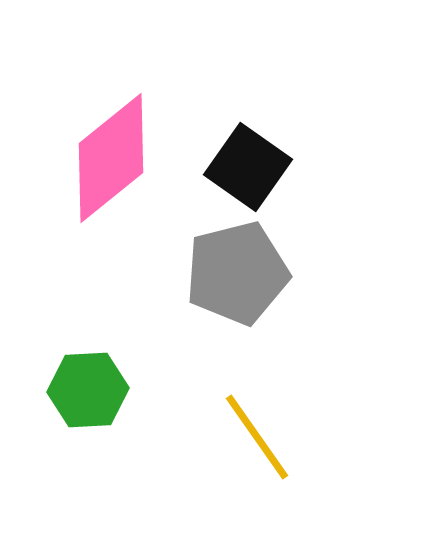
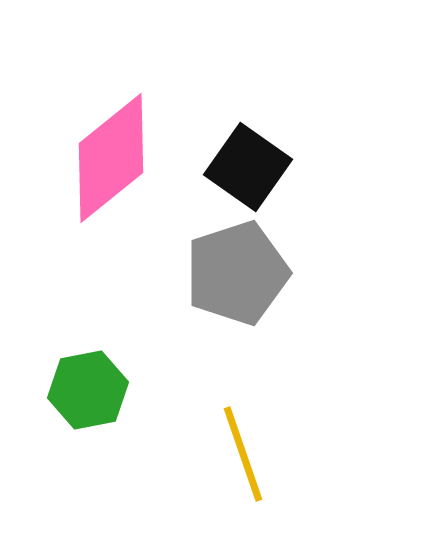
gray pentagon: rotated 4 degrees counterclockwise
green hexagon: rotated 8 degrees counterclockwise
yellow line: moved 14 px left, 17 px down; rotated 16 degrees clockwise
